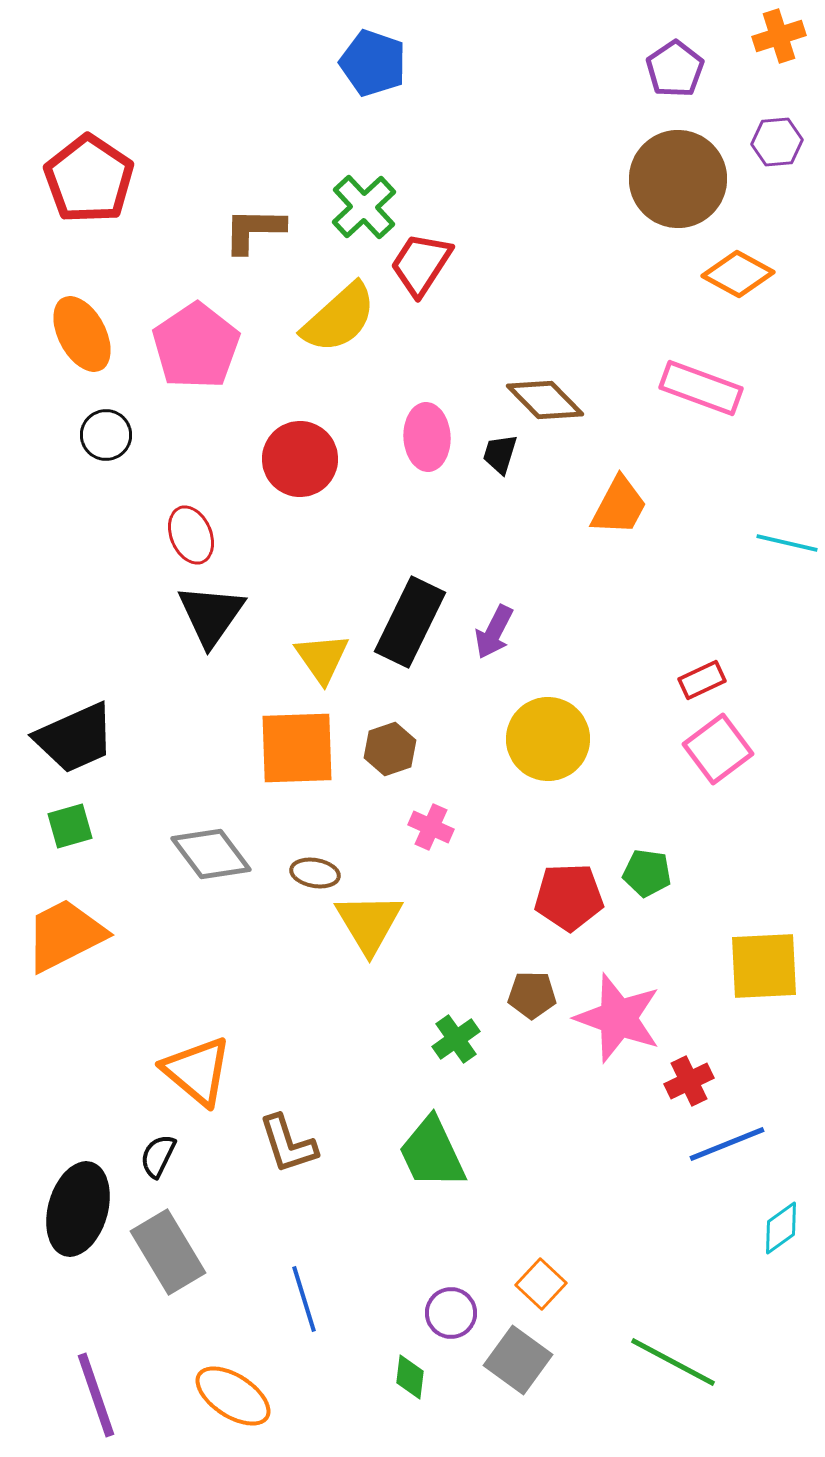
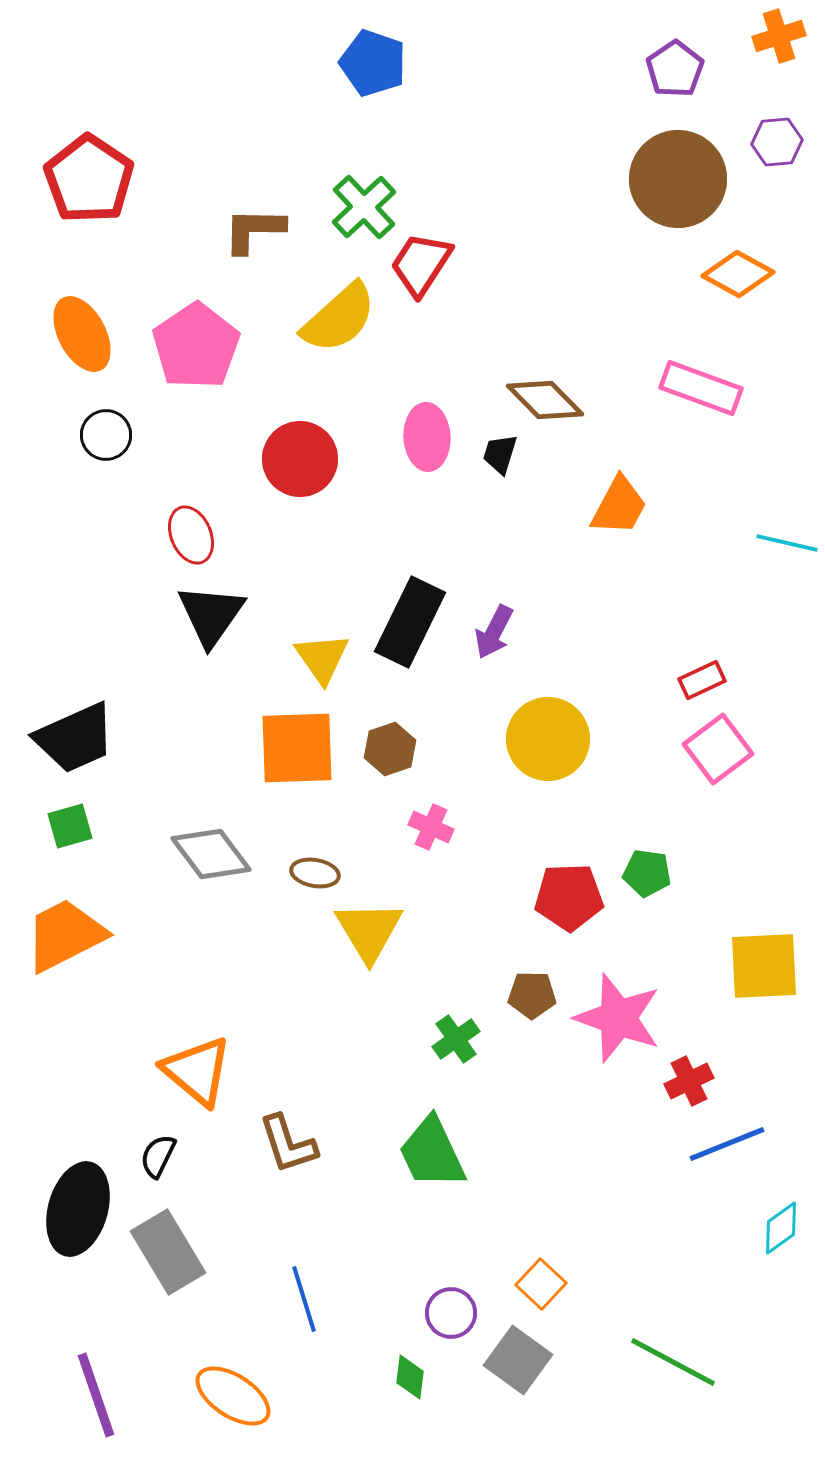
yellow triangle at (369, 923): moved 8 px down
